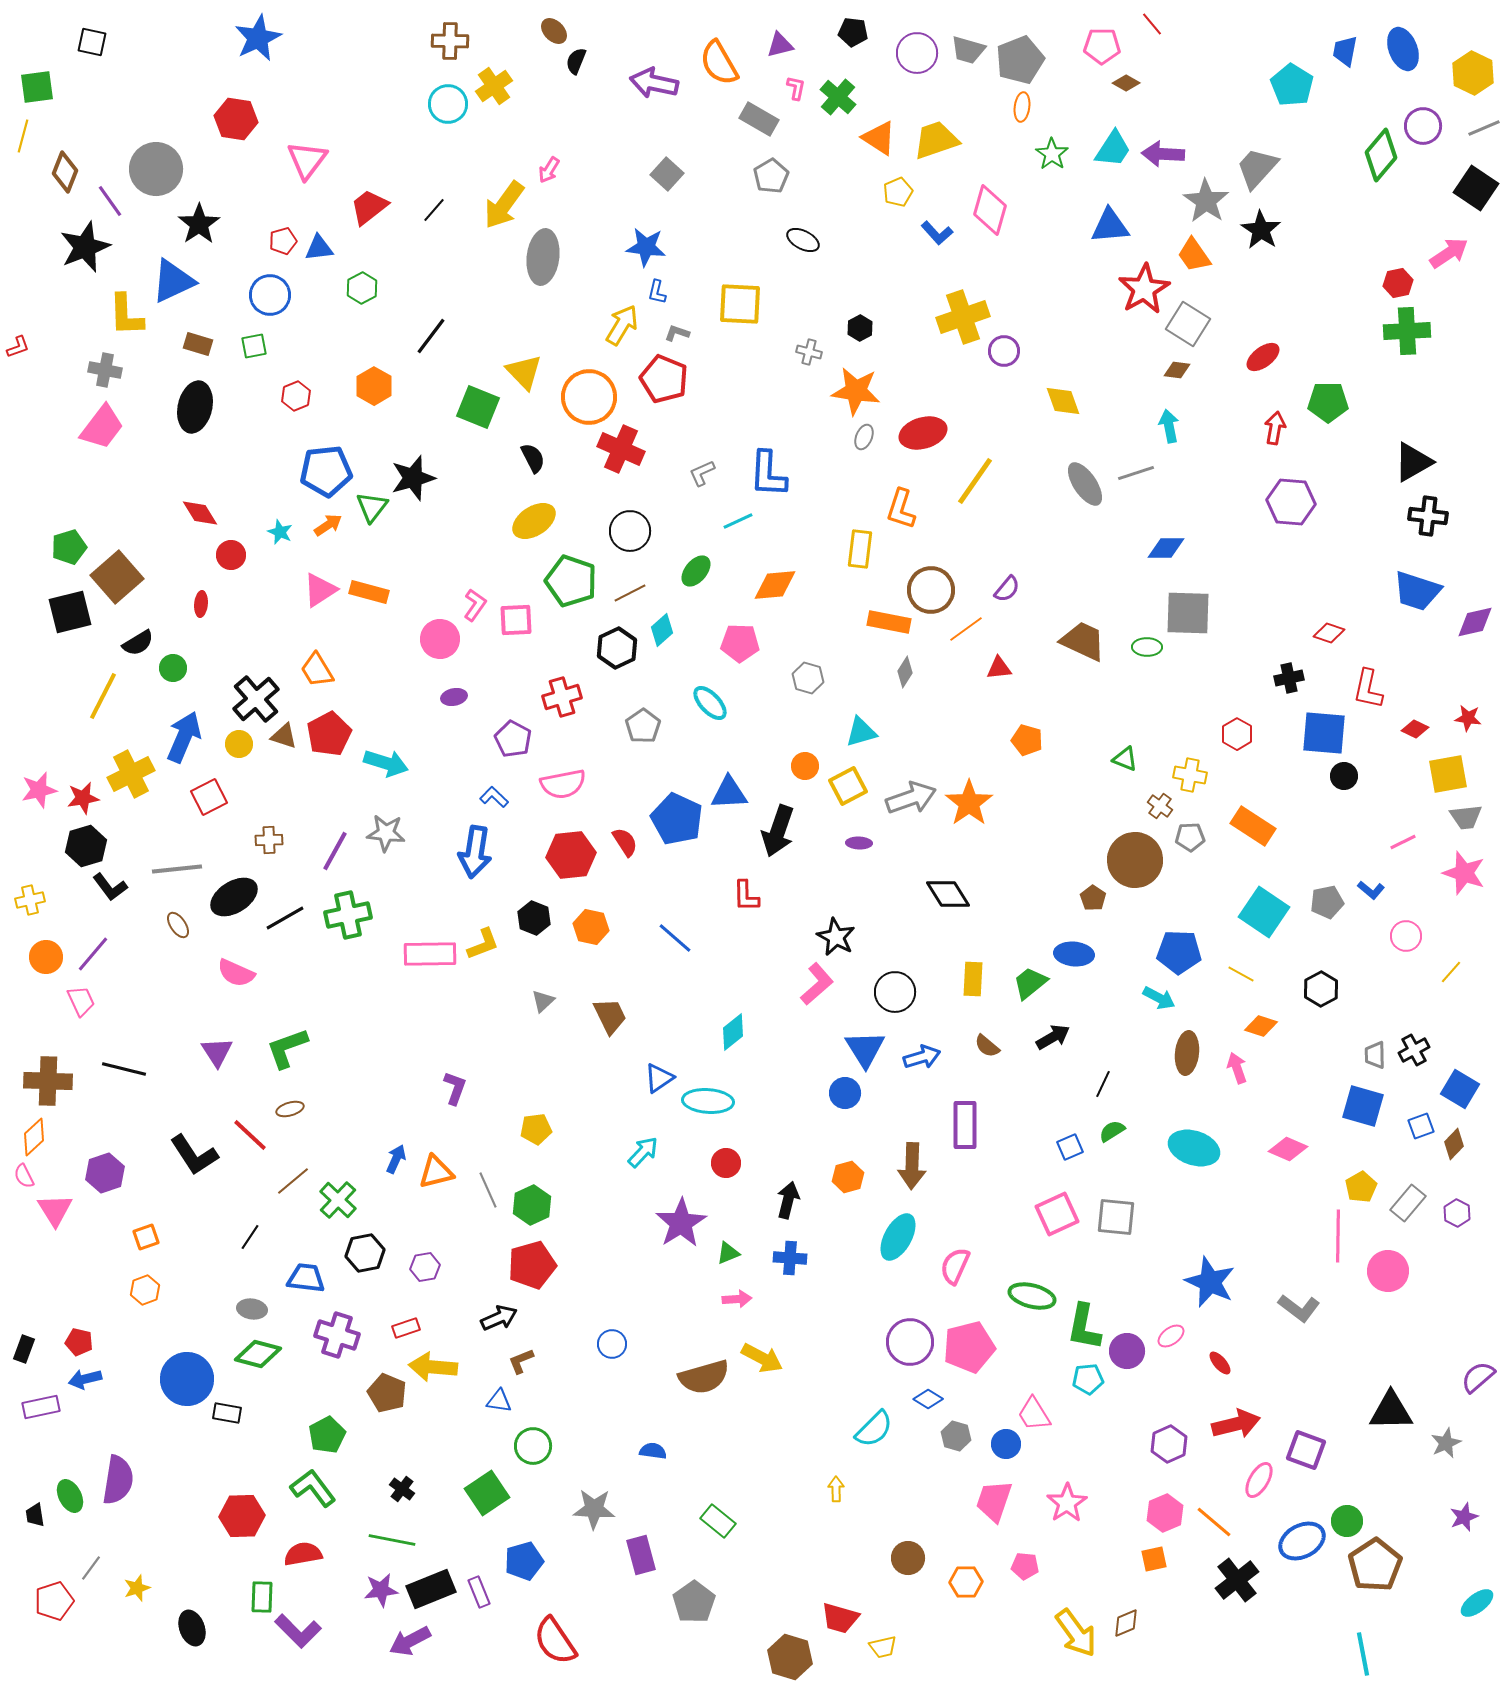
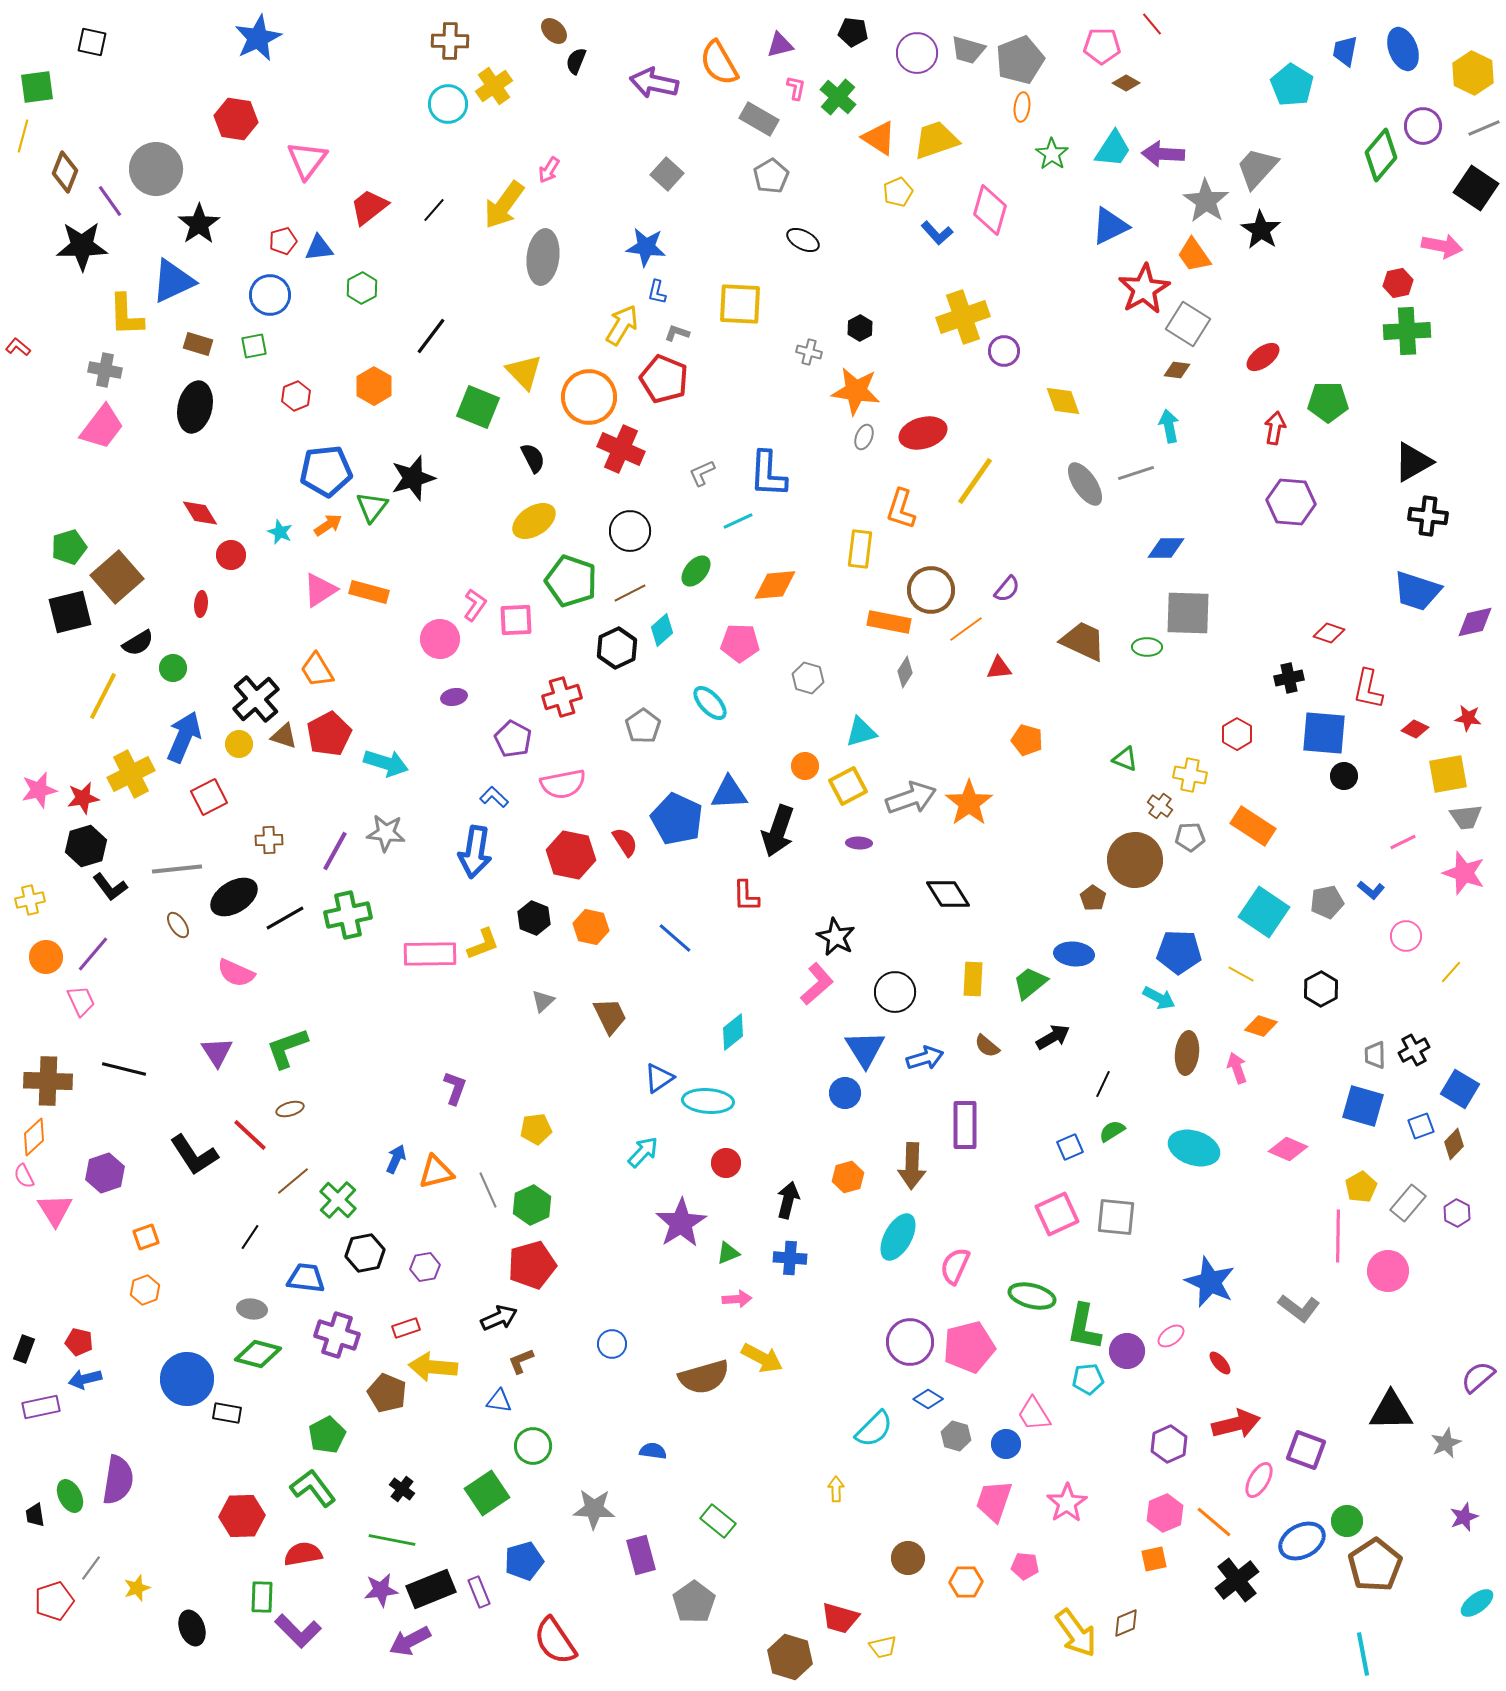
blue triangle at (1110, 226): rotated 21 degrees counterclockwise
black star at (85, 247): moved 3 px left, 1 px up; rotated 21 degrees clockwise
pink arrow at (1449, 253): moved 7 px left, 7 px up; rotated 45 degrees clockwise
red L-shape at (18, 347): rotated 120 degrees counterclockwise
red hexagon at (571, 855): rotated 18 degrees clockwise
blue arrow at (922, 1057): moved 3 px right, 1 px down
